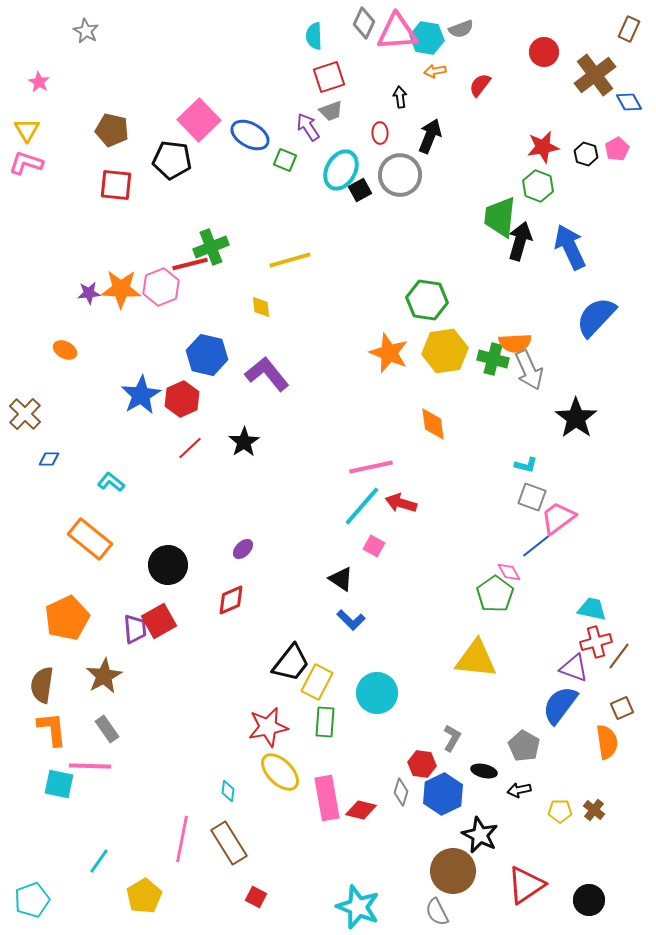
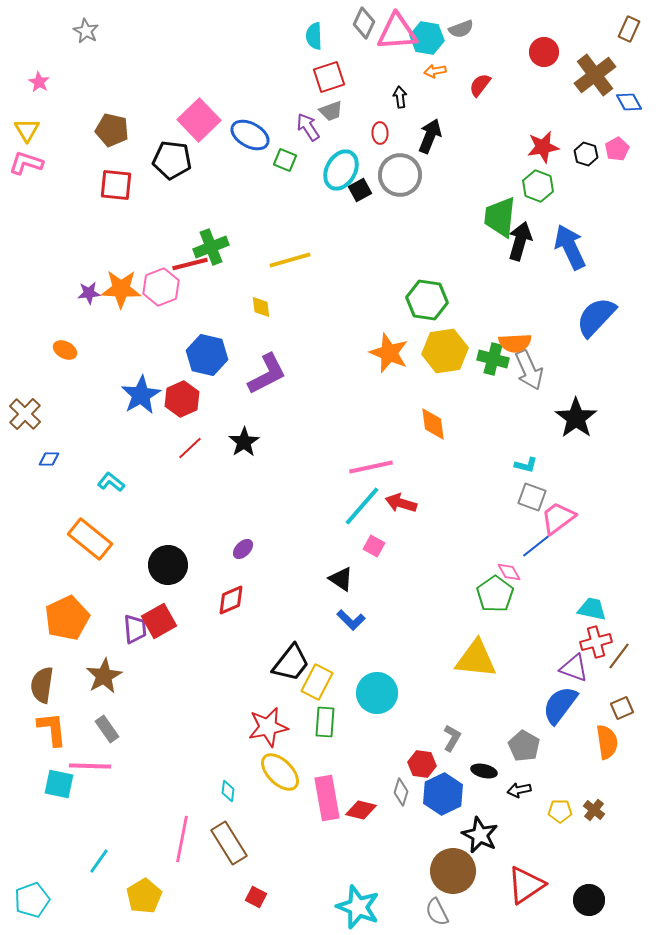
purple L-shape at (267, 374): rotated 102 degrees clockwise
